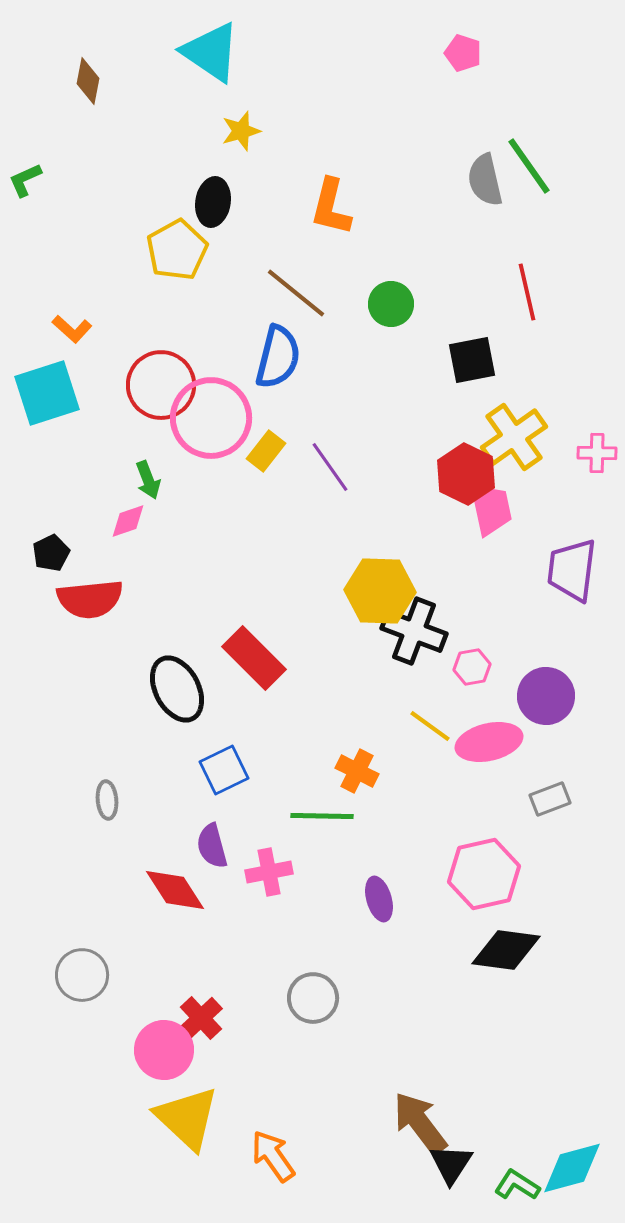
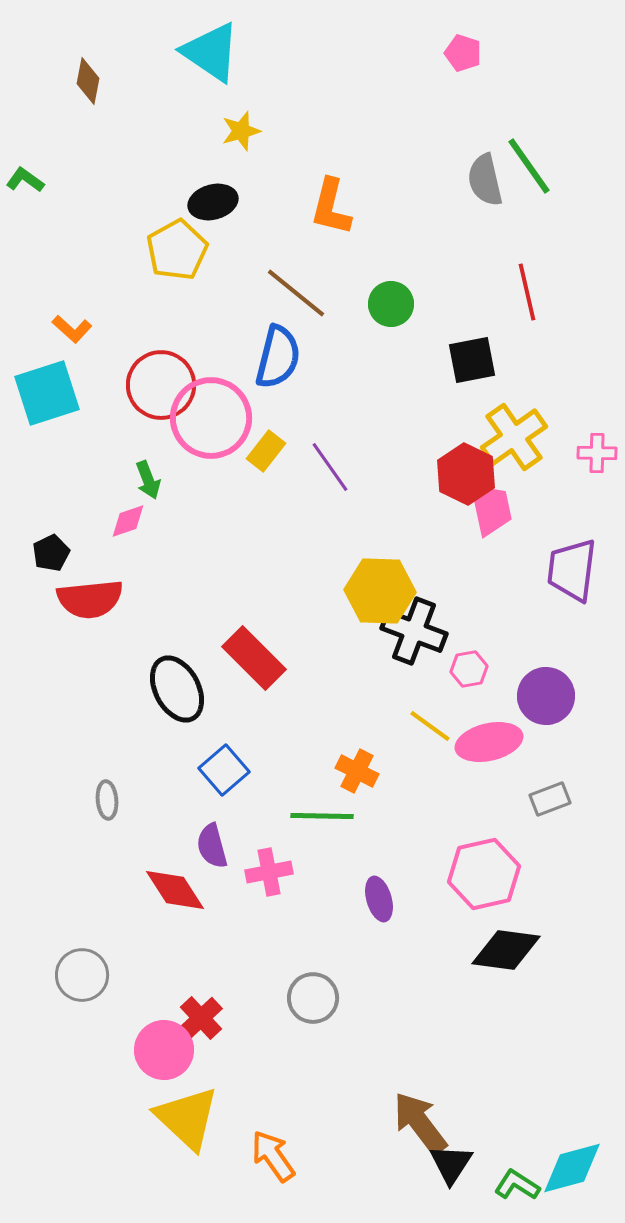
green L-shape at (25, 180): rotated 60 degrees clockwise
black ellipse at (213, 202): rotated 66 degrees clockwise
pink hexagon at (472, 667): moved 3 px left, 2 px down
blue square at (224, 770): rotated 15 degrees counterclockwise
